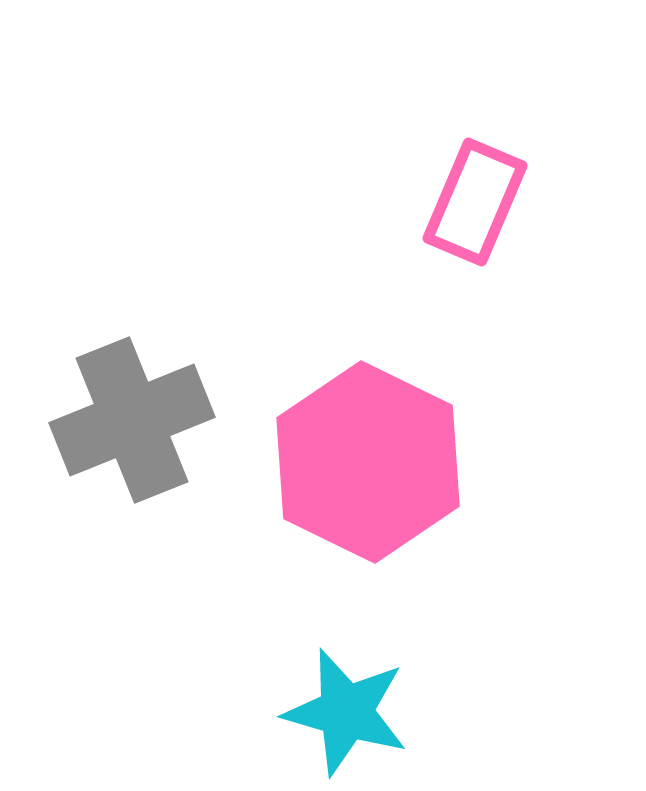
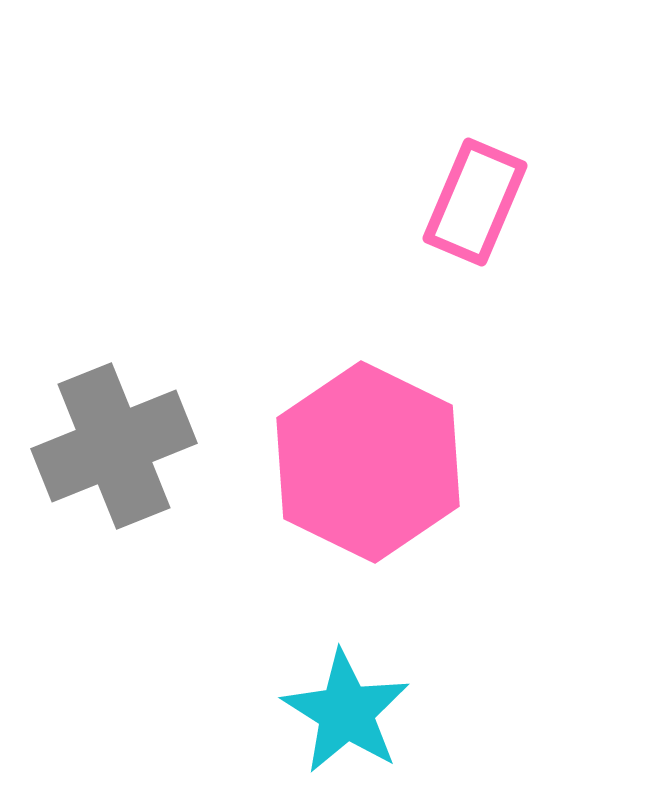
gray cross: moved 18 px left, 26 px down
cyan star: rotated 16 degrees clockwise
